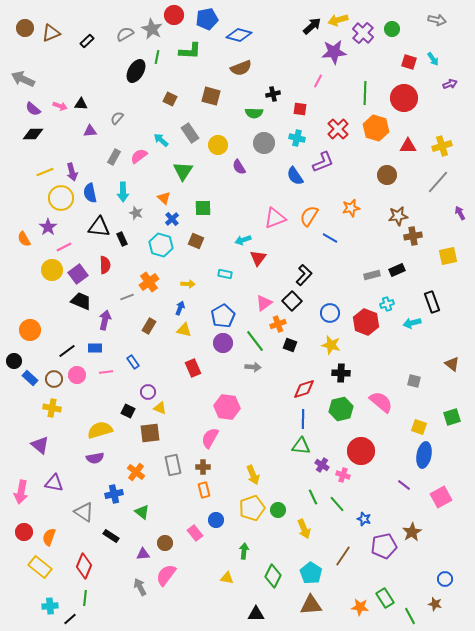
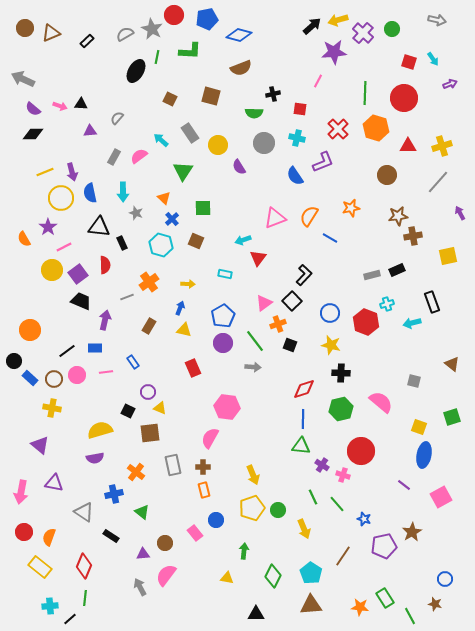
black rectangle at (122, 239): moved 4 px down
